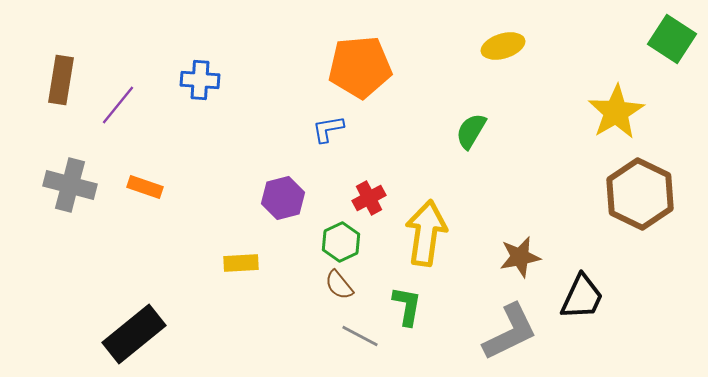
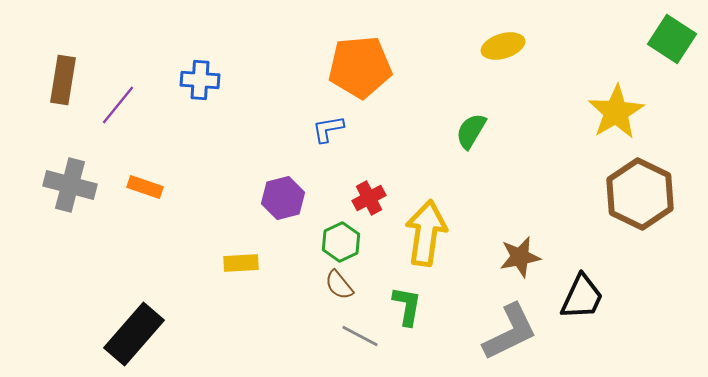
brown rectangle: moved 2 px right
black rectangle: rotated 10 degrees counterclockwise
